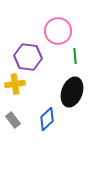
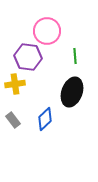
pink circle: moved 11 px left
blue diamond: moved 2 px left
